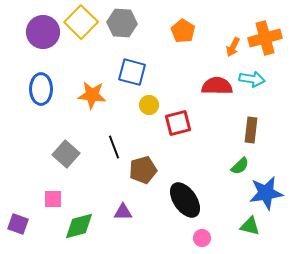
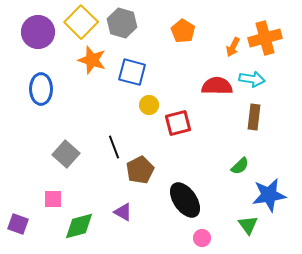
gray hexagon: rotated 12 degrees clockwise
purple circle: moved 5 px left
orange star: moved 35 px up; rotated 12 degrees clockwise
brown rectangle: moved 3 px right, 13 px up
brown pentagon: moved 3 px left; rotated 12 degrees counterclockwise
blue star: moved 3 px right, 2 px down
purple triangle: rotated 30 degrees clockwise
green triangle: moved 2 px left, 1 px up; rotated 40 degrees clockwise
